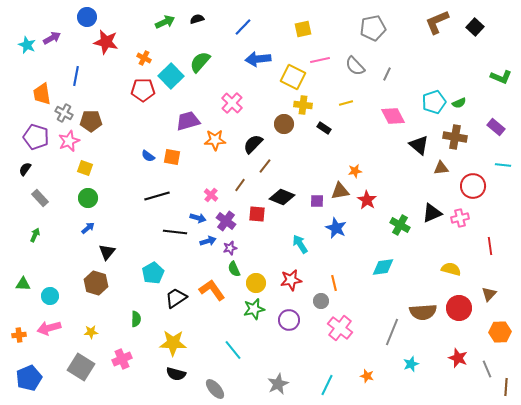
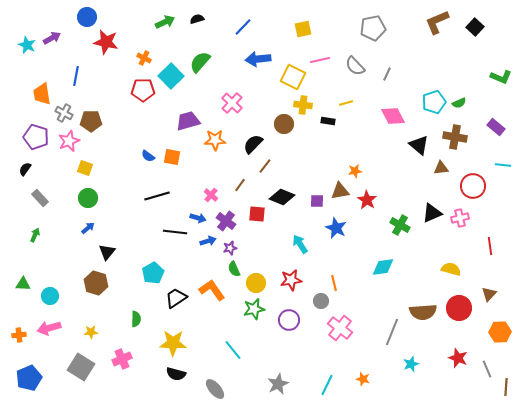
black rectangle at (324, 128): moved 4 px right, 7 px up; rotated 24 degrees counterclockwise
orange star at (367, 376): moved 4 px left, 3 px down
